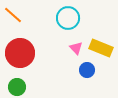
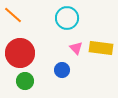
cyan circle: moved 1 px left
yellow rectangle: rotated 15 degrees counterclockwise
blue circle: moved 25 px left
green circle: moved 8 px right, 6 px up
